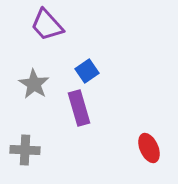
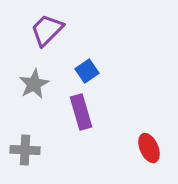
purple trapezoid: moved 5 px down; rotated 87 degrees clockwise
gray star: rotated 12 degrees clockwise
purple rectangle: moved 2 px right, 4 px down
